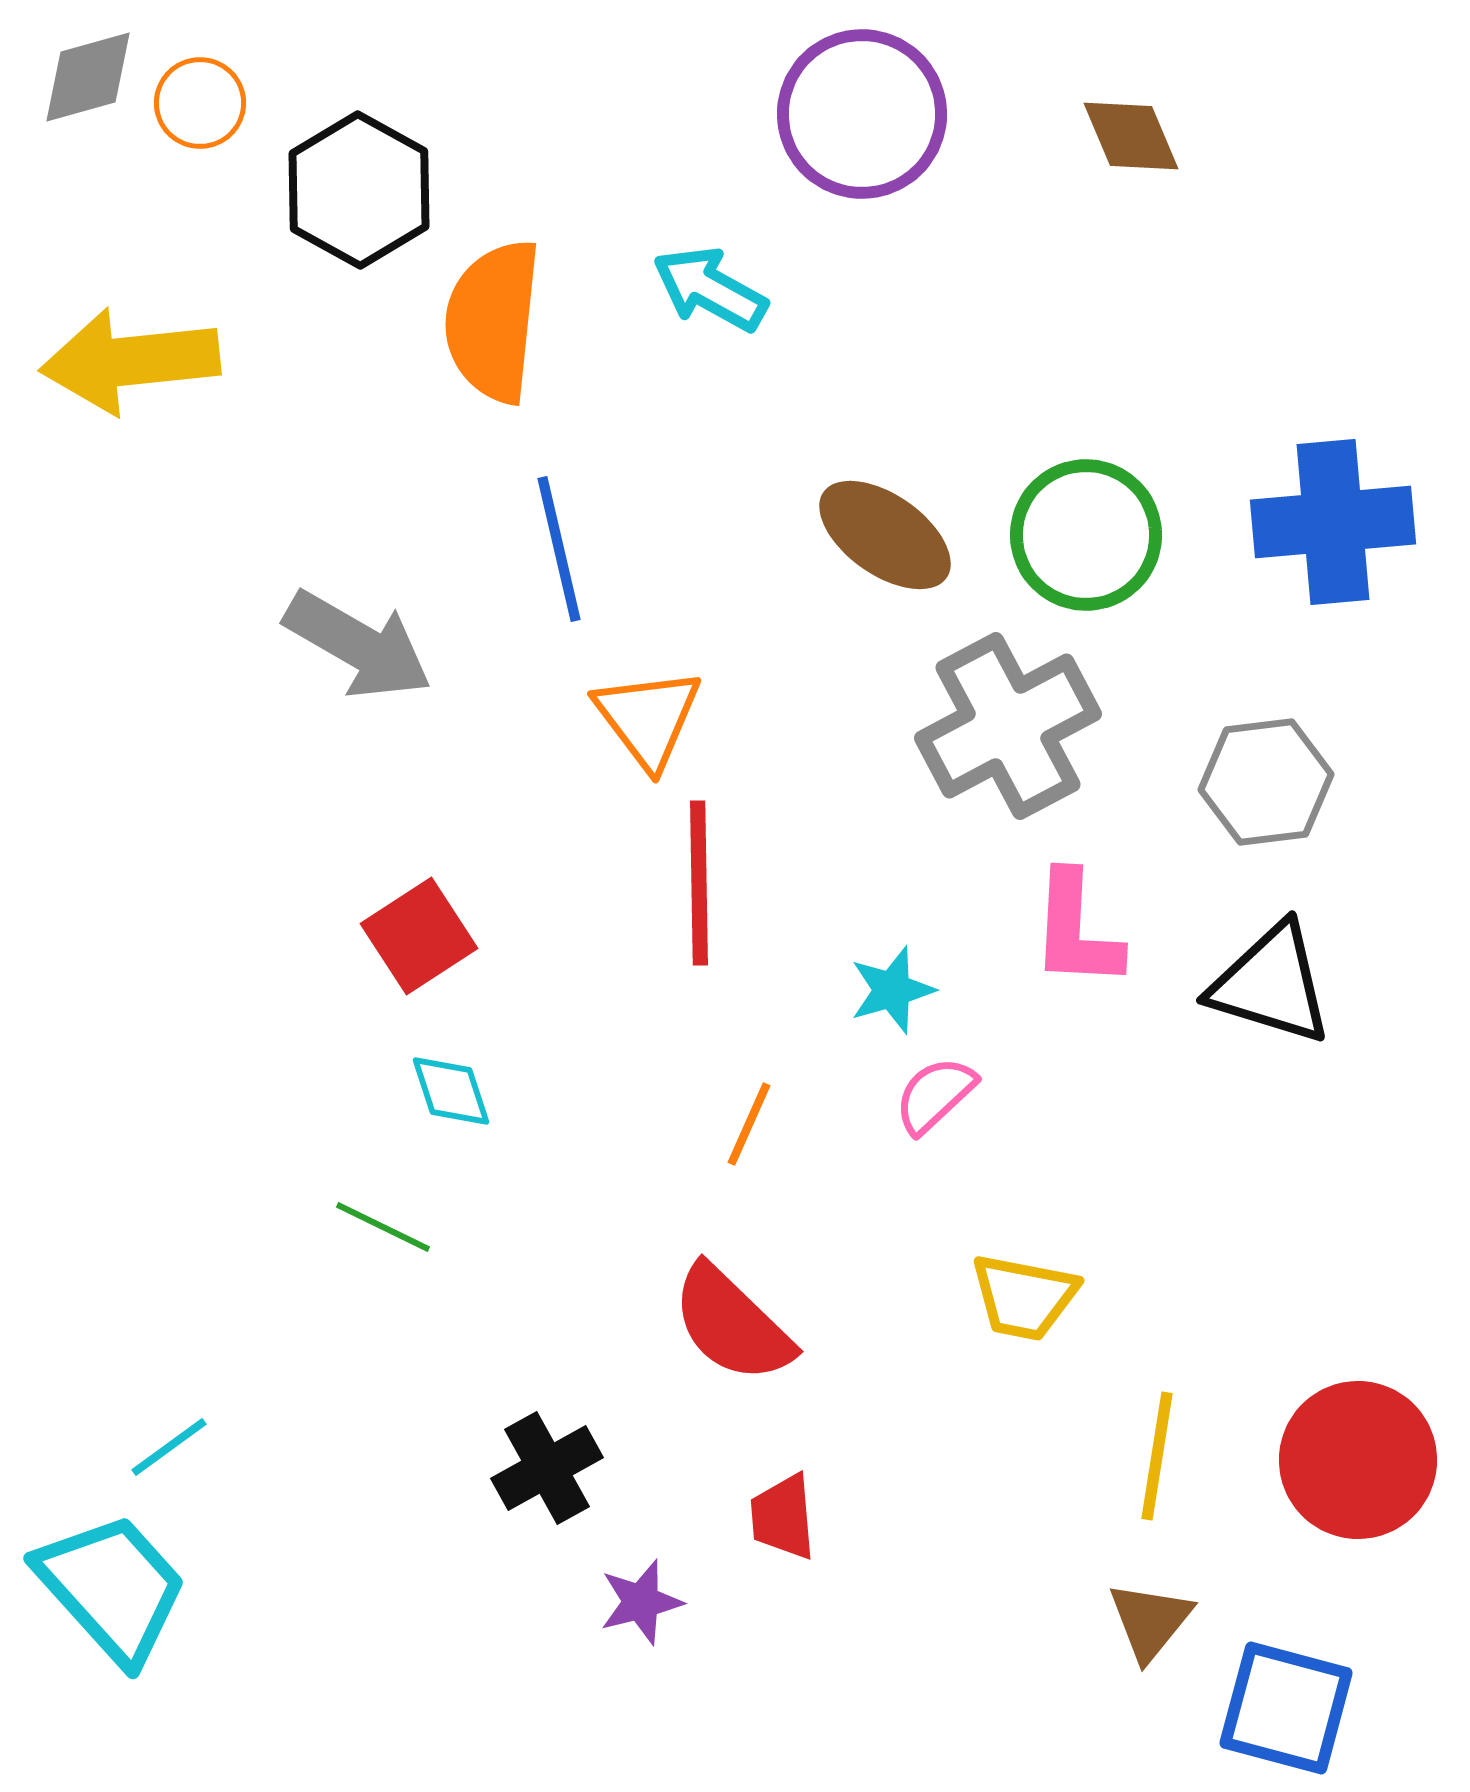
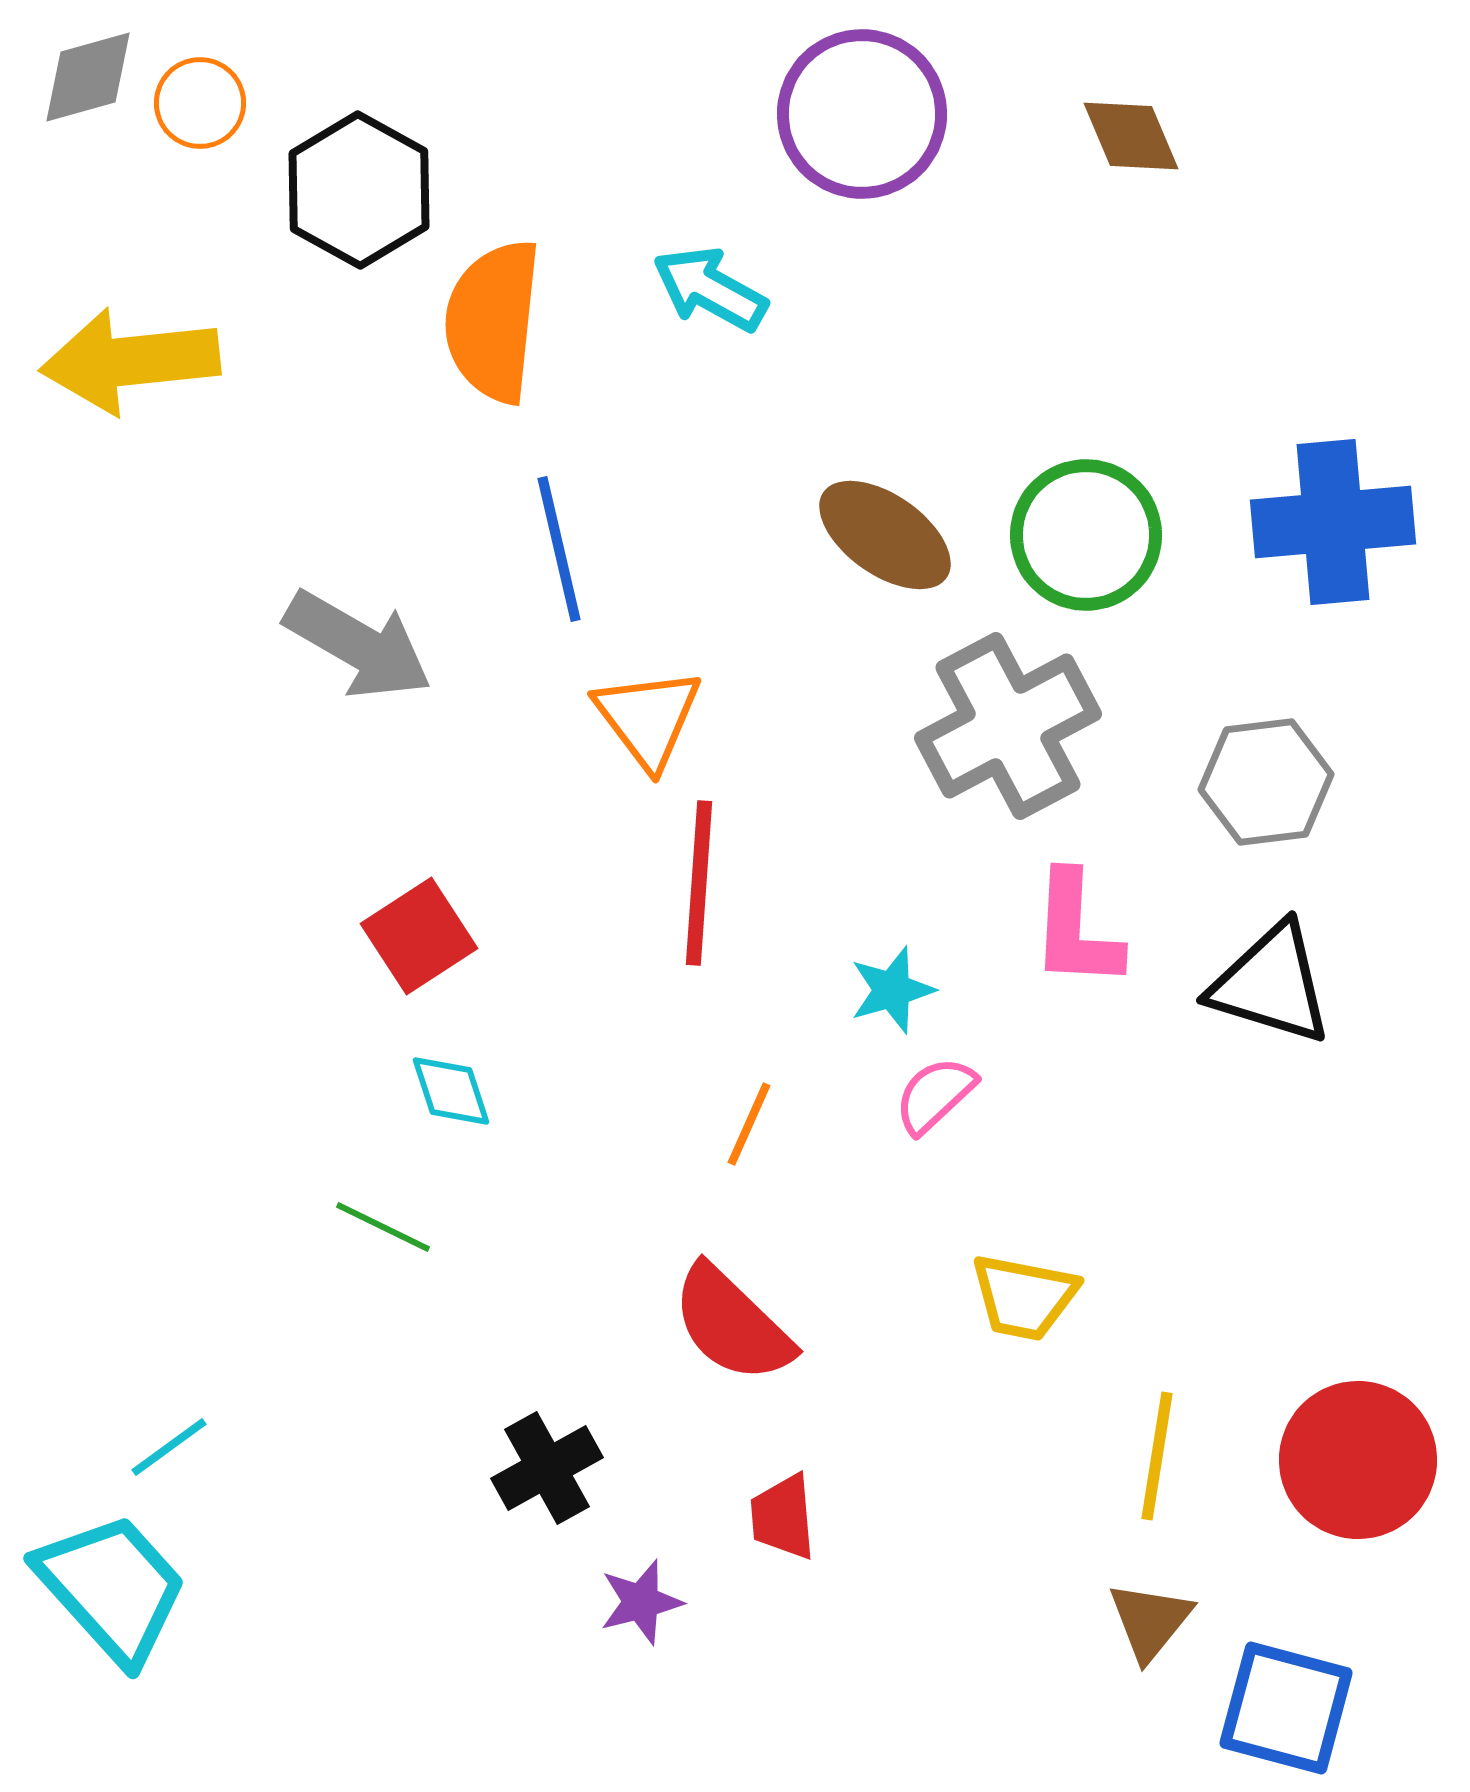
red line: rotated 5 degrees clockwise
